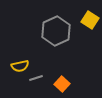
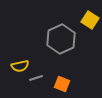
gray hexagon: moved 5 px right, 8 px down
orange square: rotated 21 degrees counterclockwise
